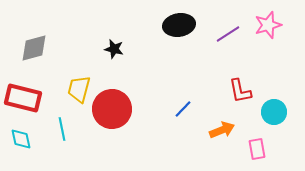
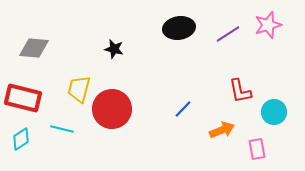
black ellipse: moved 3 px down
gray diamond: rotated 20 degrees clockwise
cyan line: rotated 65 degrees counterclockwise
cyan diamond: rotated 70 degrees clockwise
